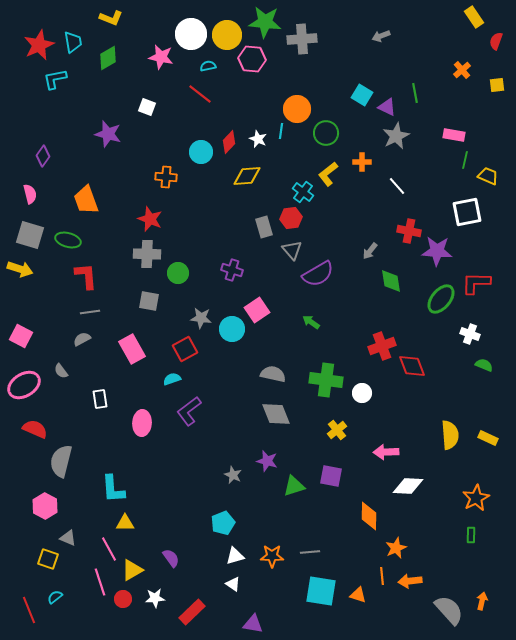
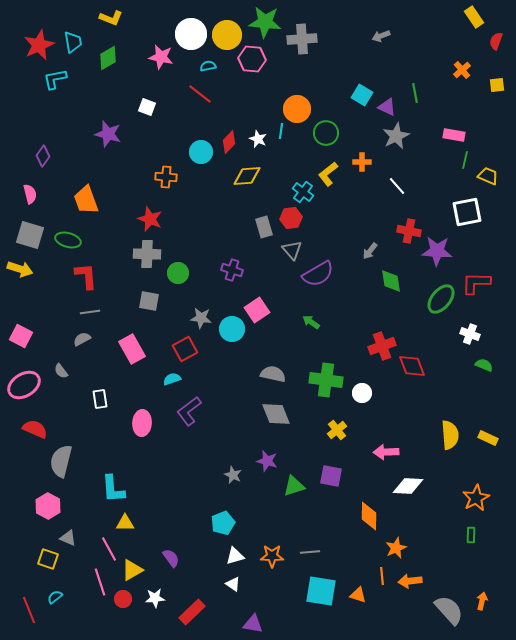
pink hexagon at (45, 506): moved 3 px right
